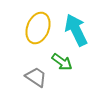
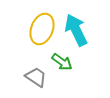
yellow ellipse: moved 4 px right, 1 px down
